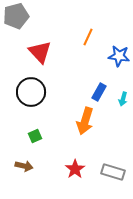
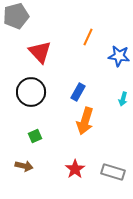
blue rectangle: moved 21 px left
